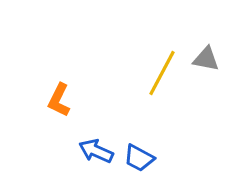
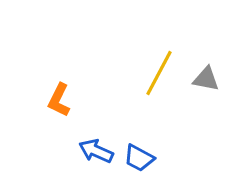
gray triangle: moved 20 px down
yellow line: moved 3 px left
